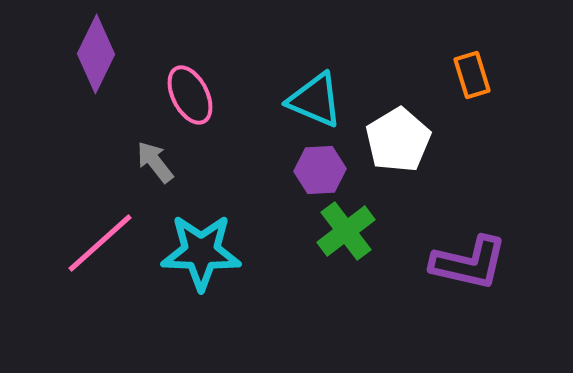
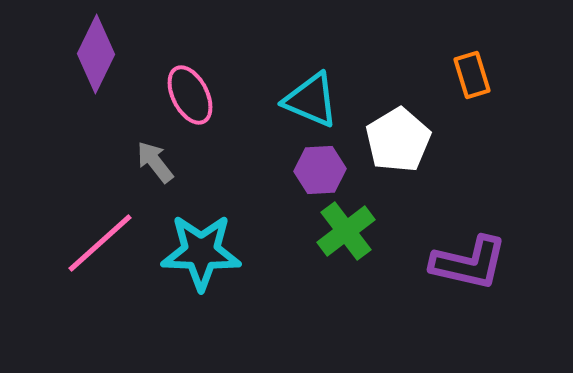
cyan triangle: moved 4 px left
